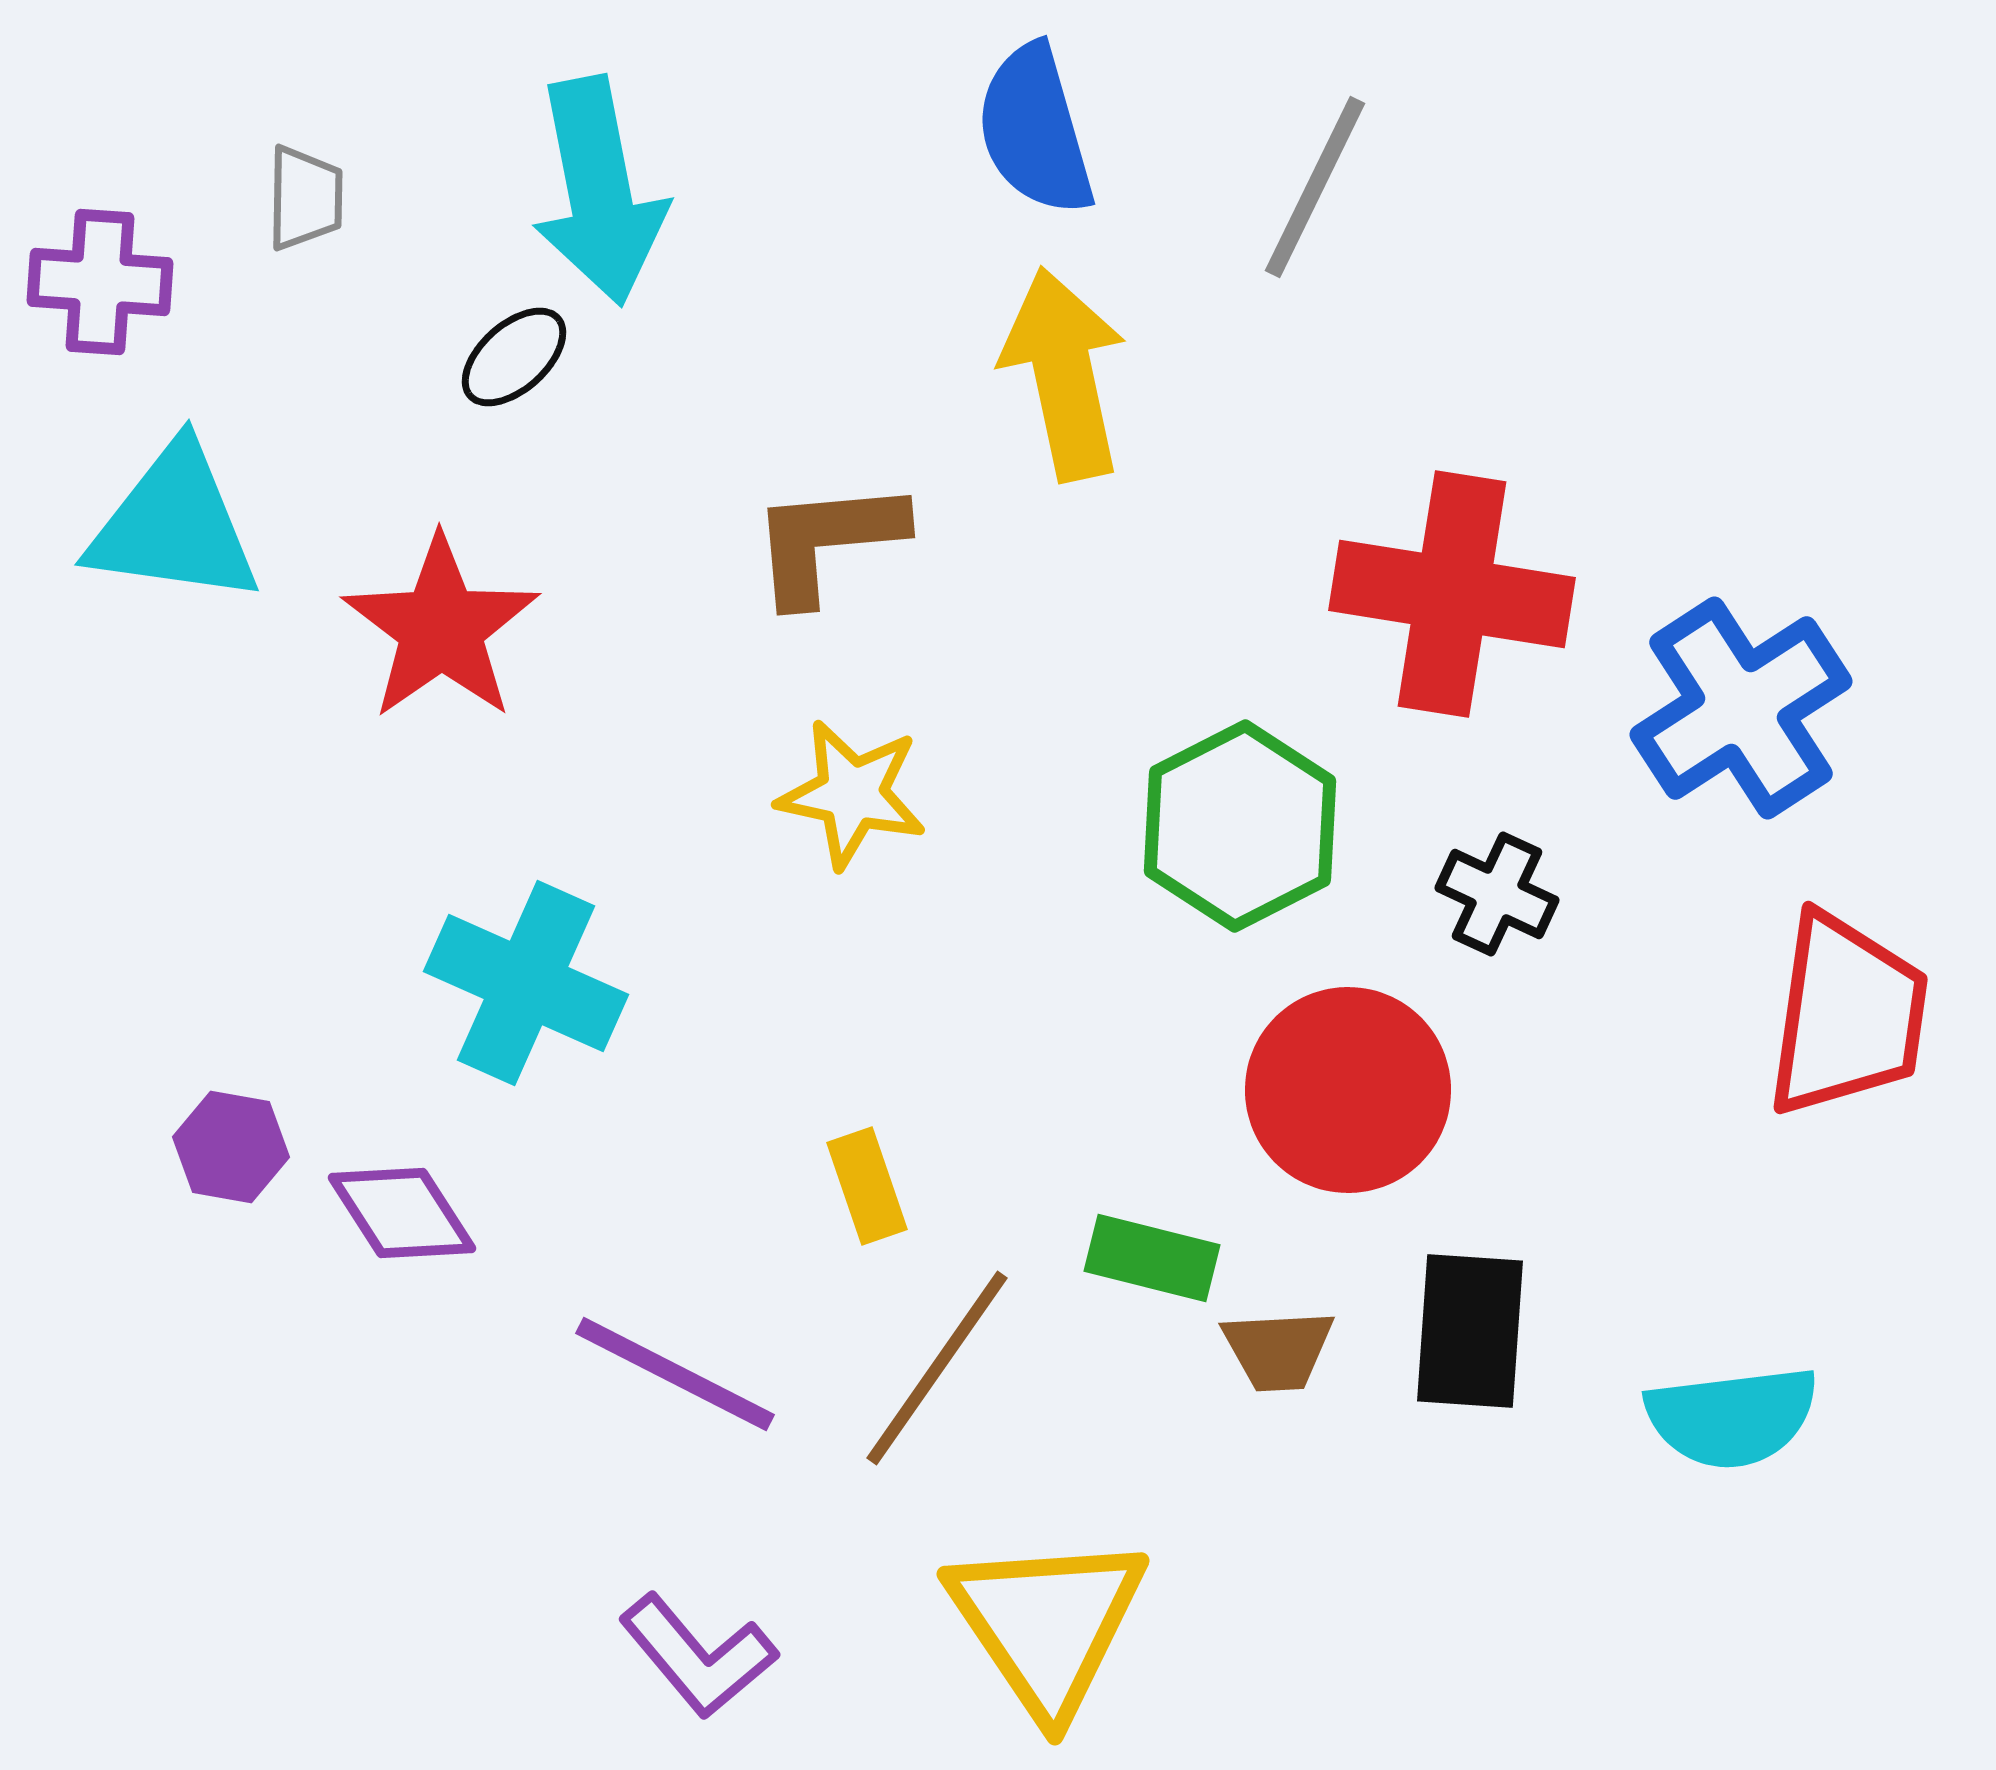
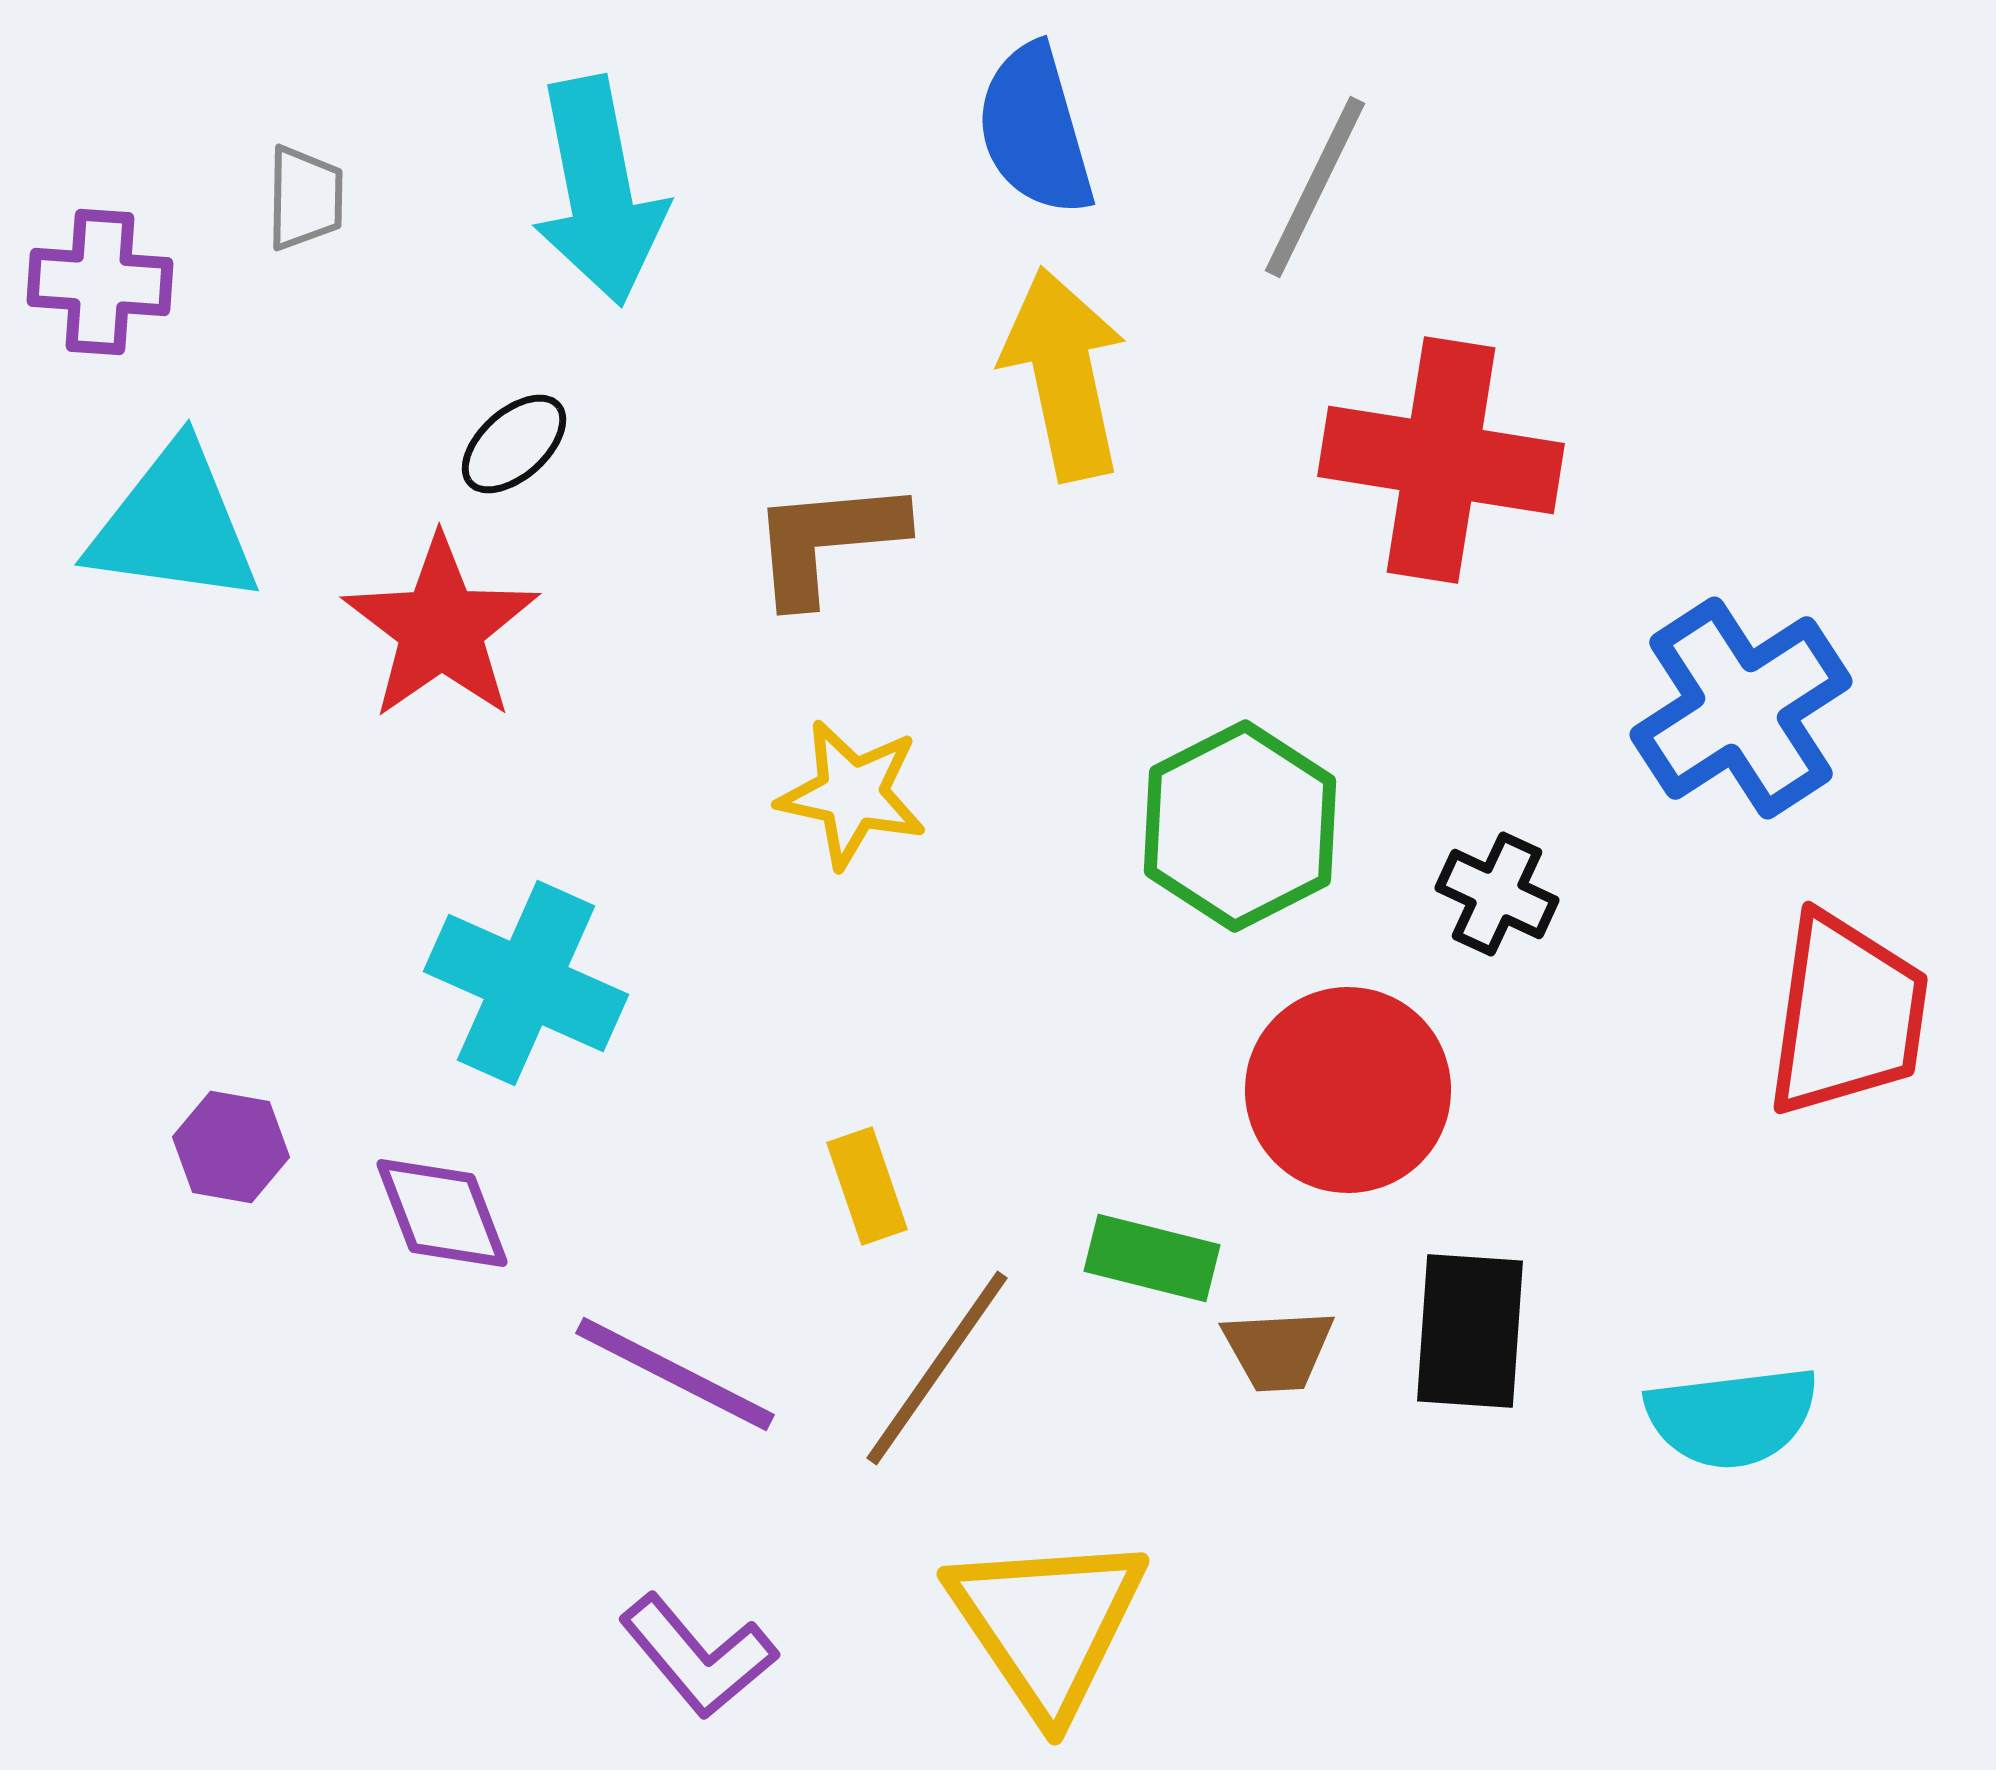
black ellipse: moved 87 px down
red cross: moved 11 px left, 134 px up
purple diamond: moved 40 px right; rotated 12 degrees clockwise
